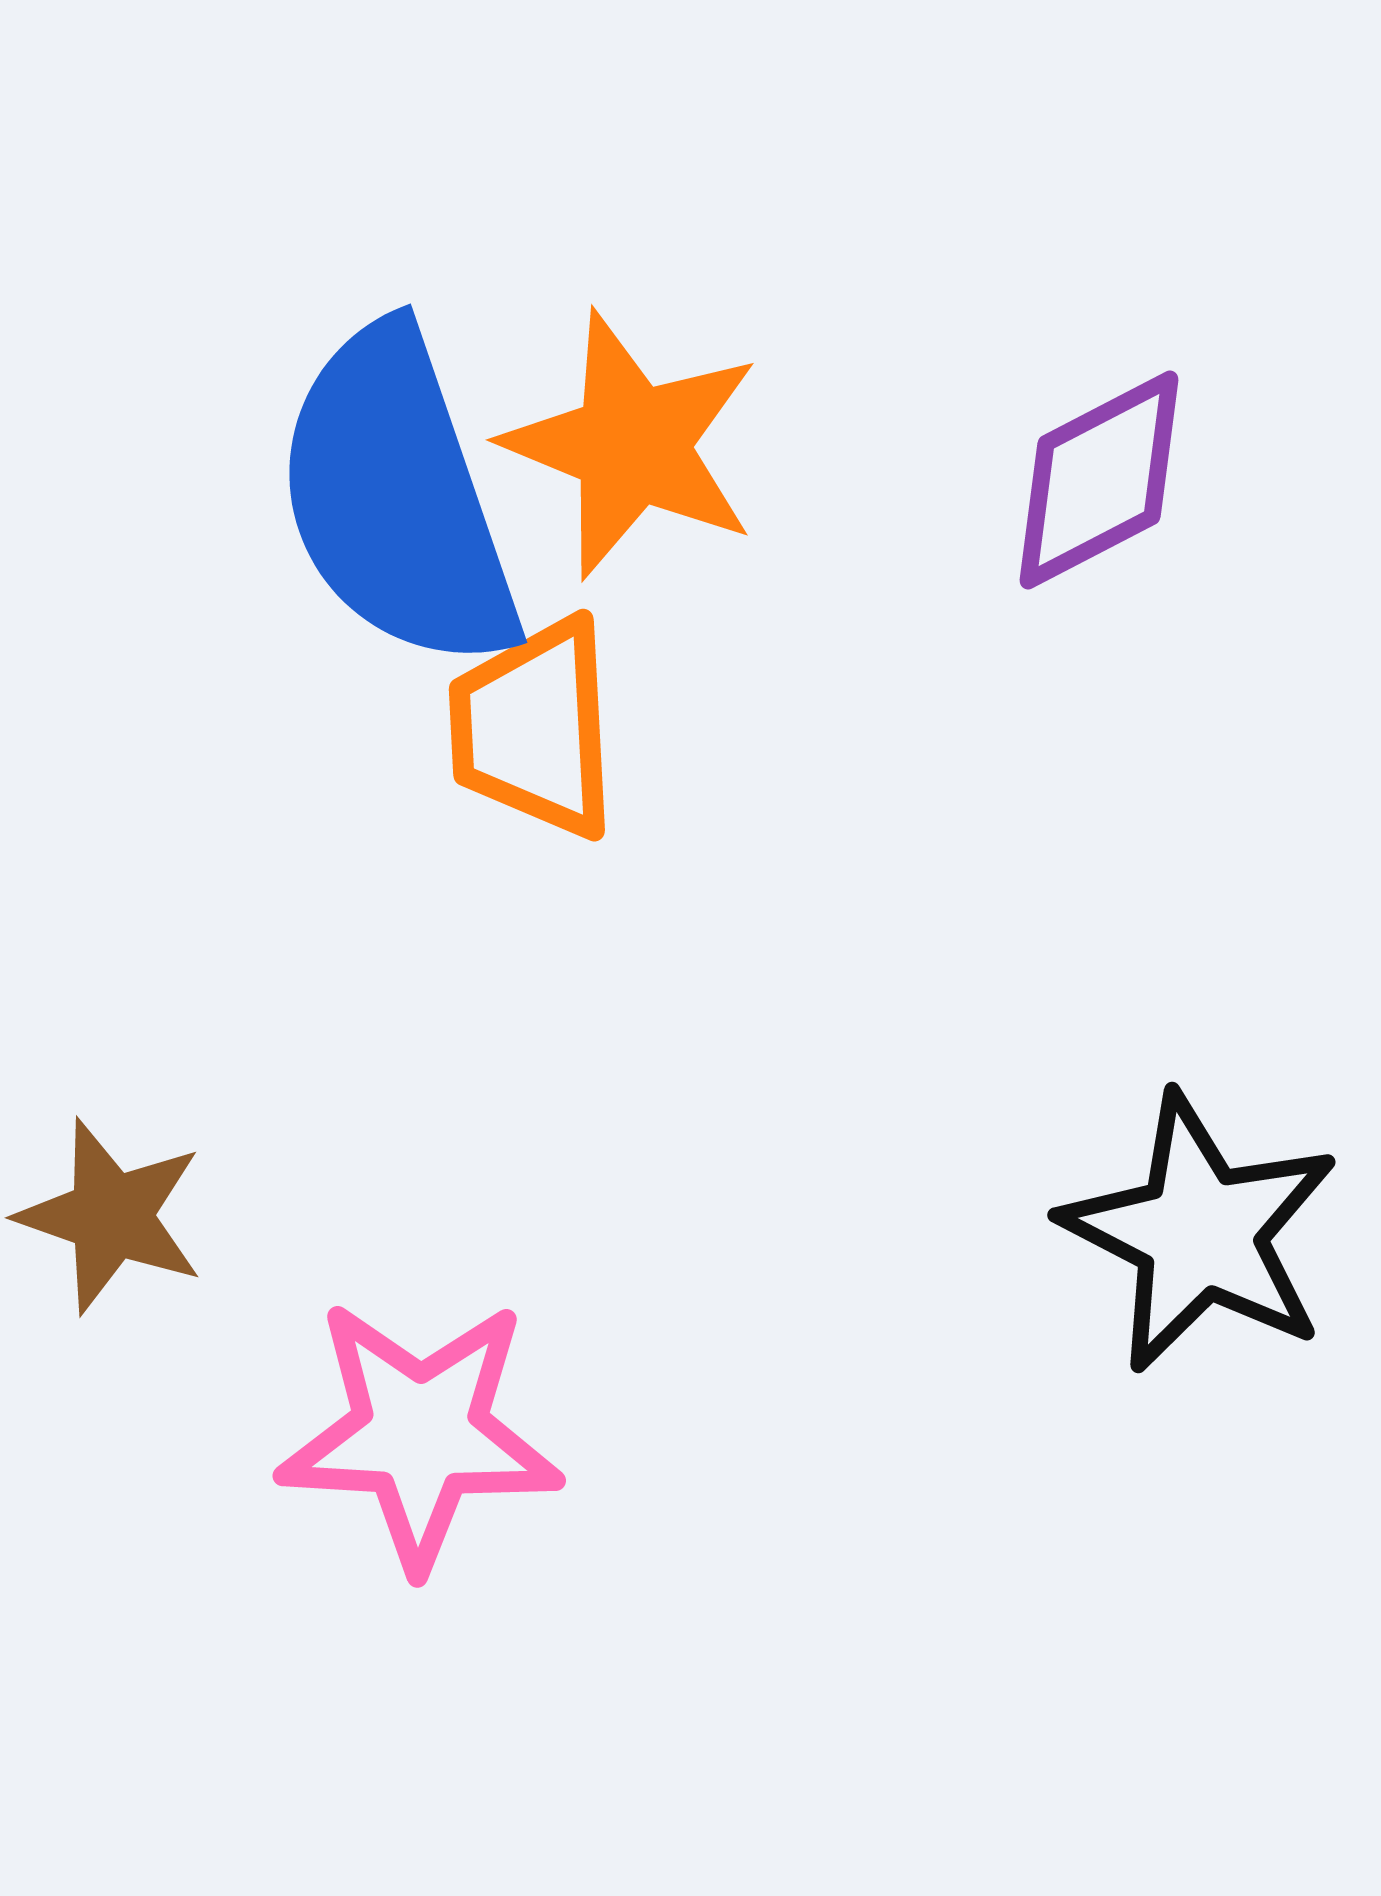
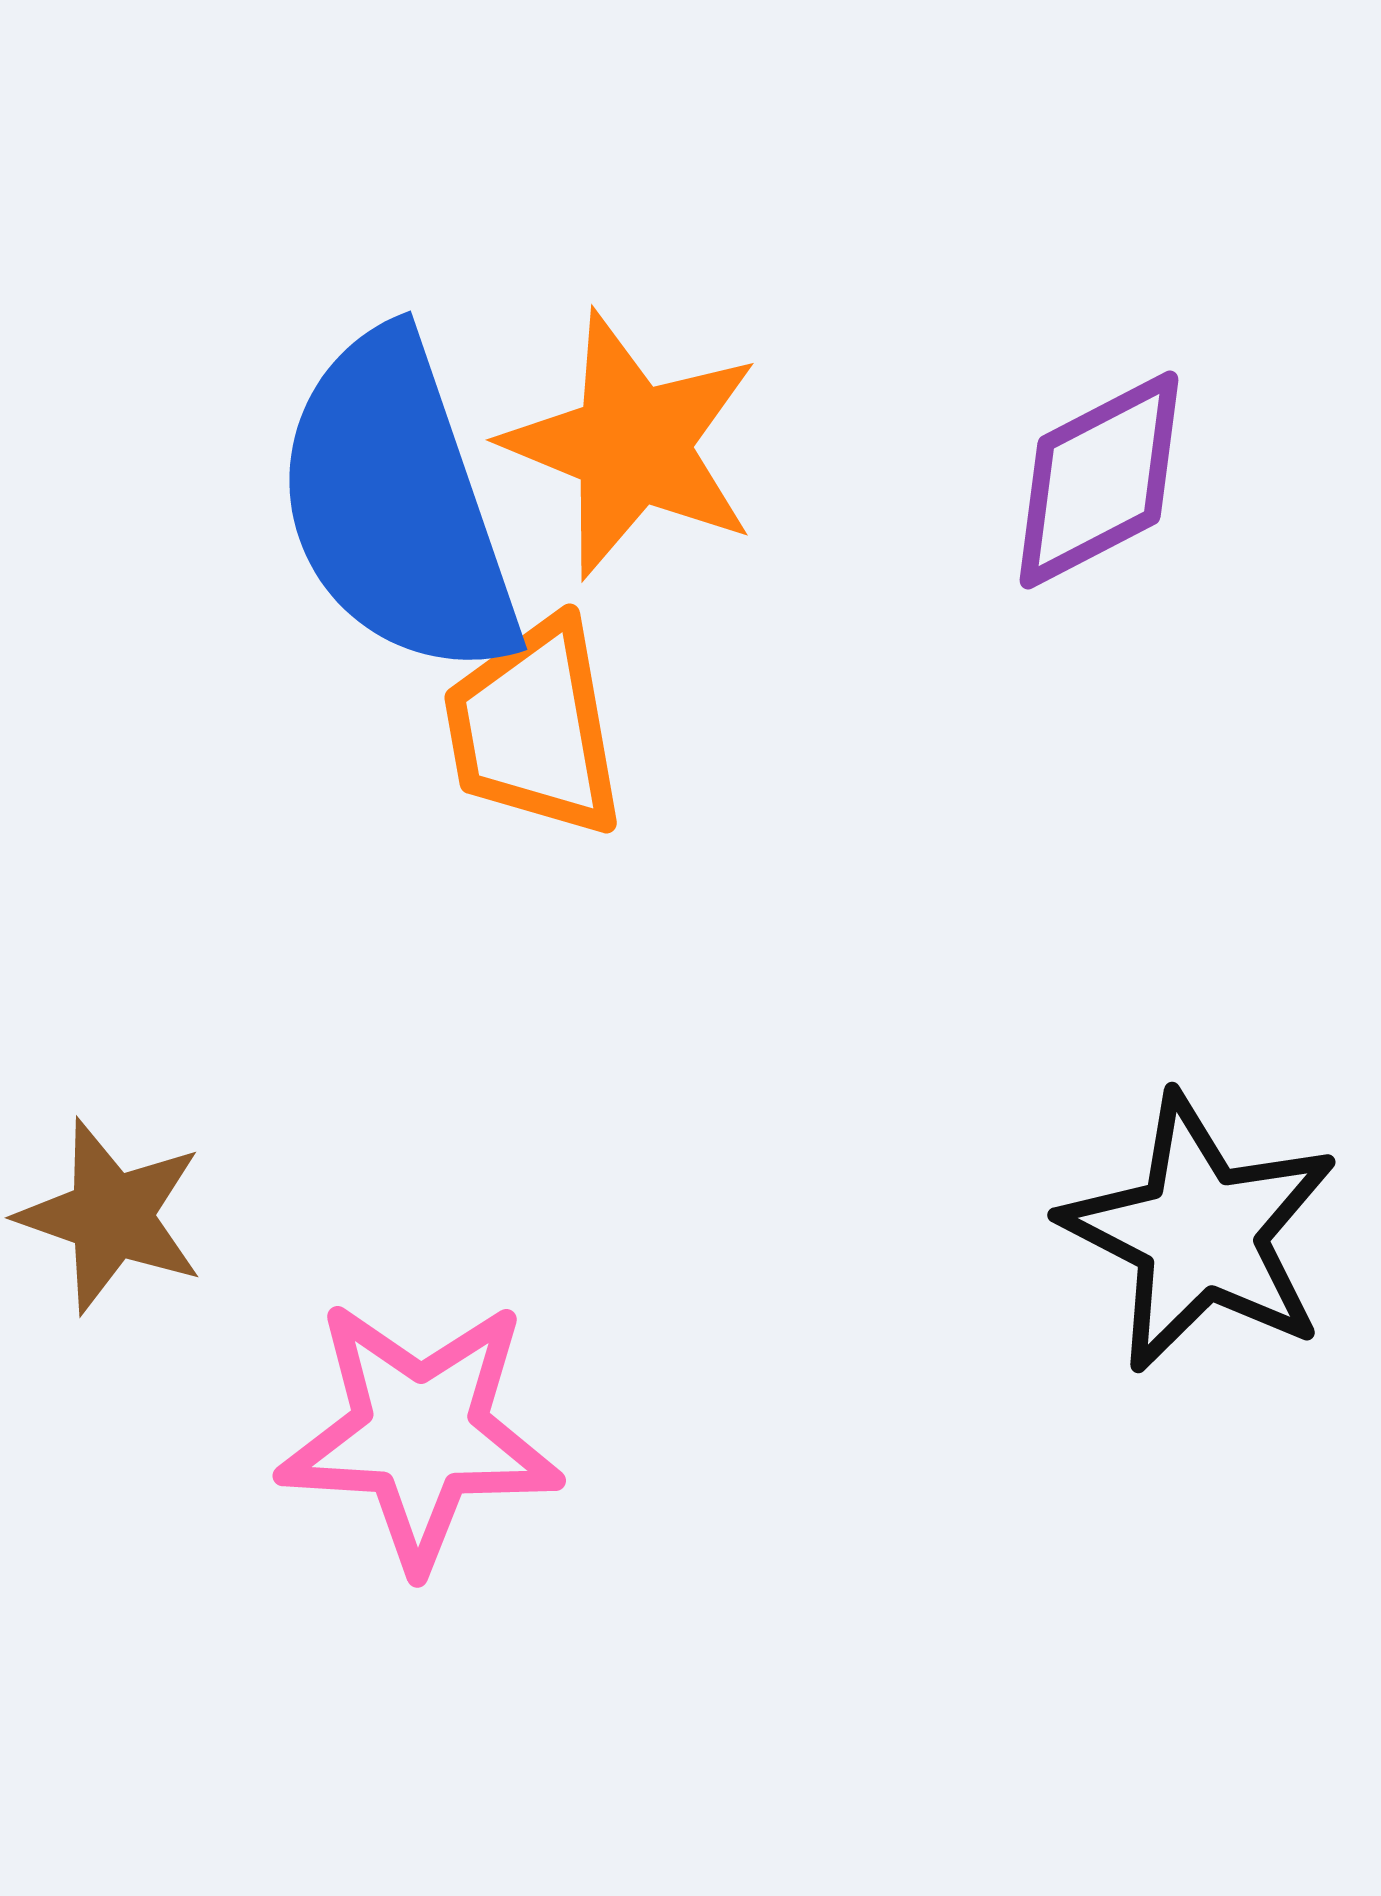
blue semicircle: moved 7 px down
orange trapezoid: rotated 7 degrees counterclockwise
